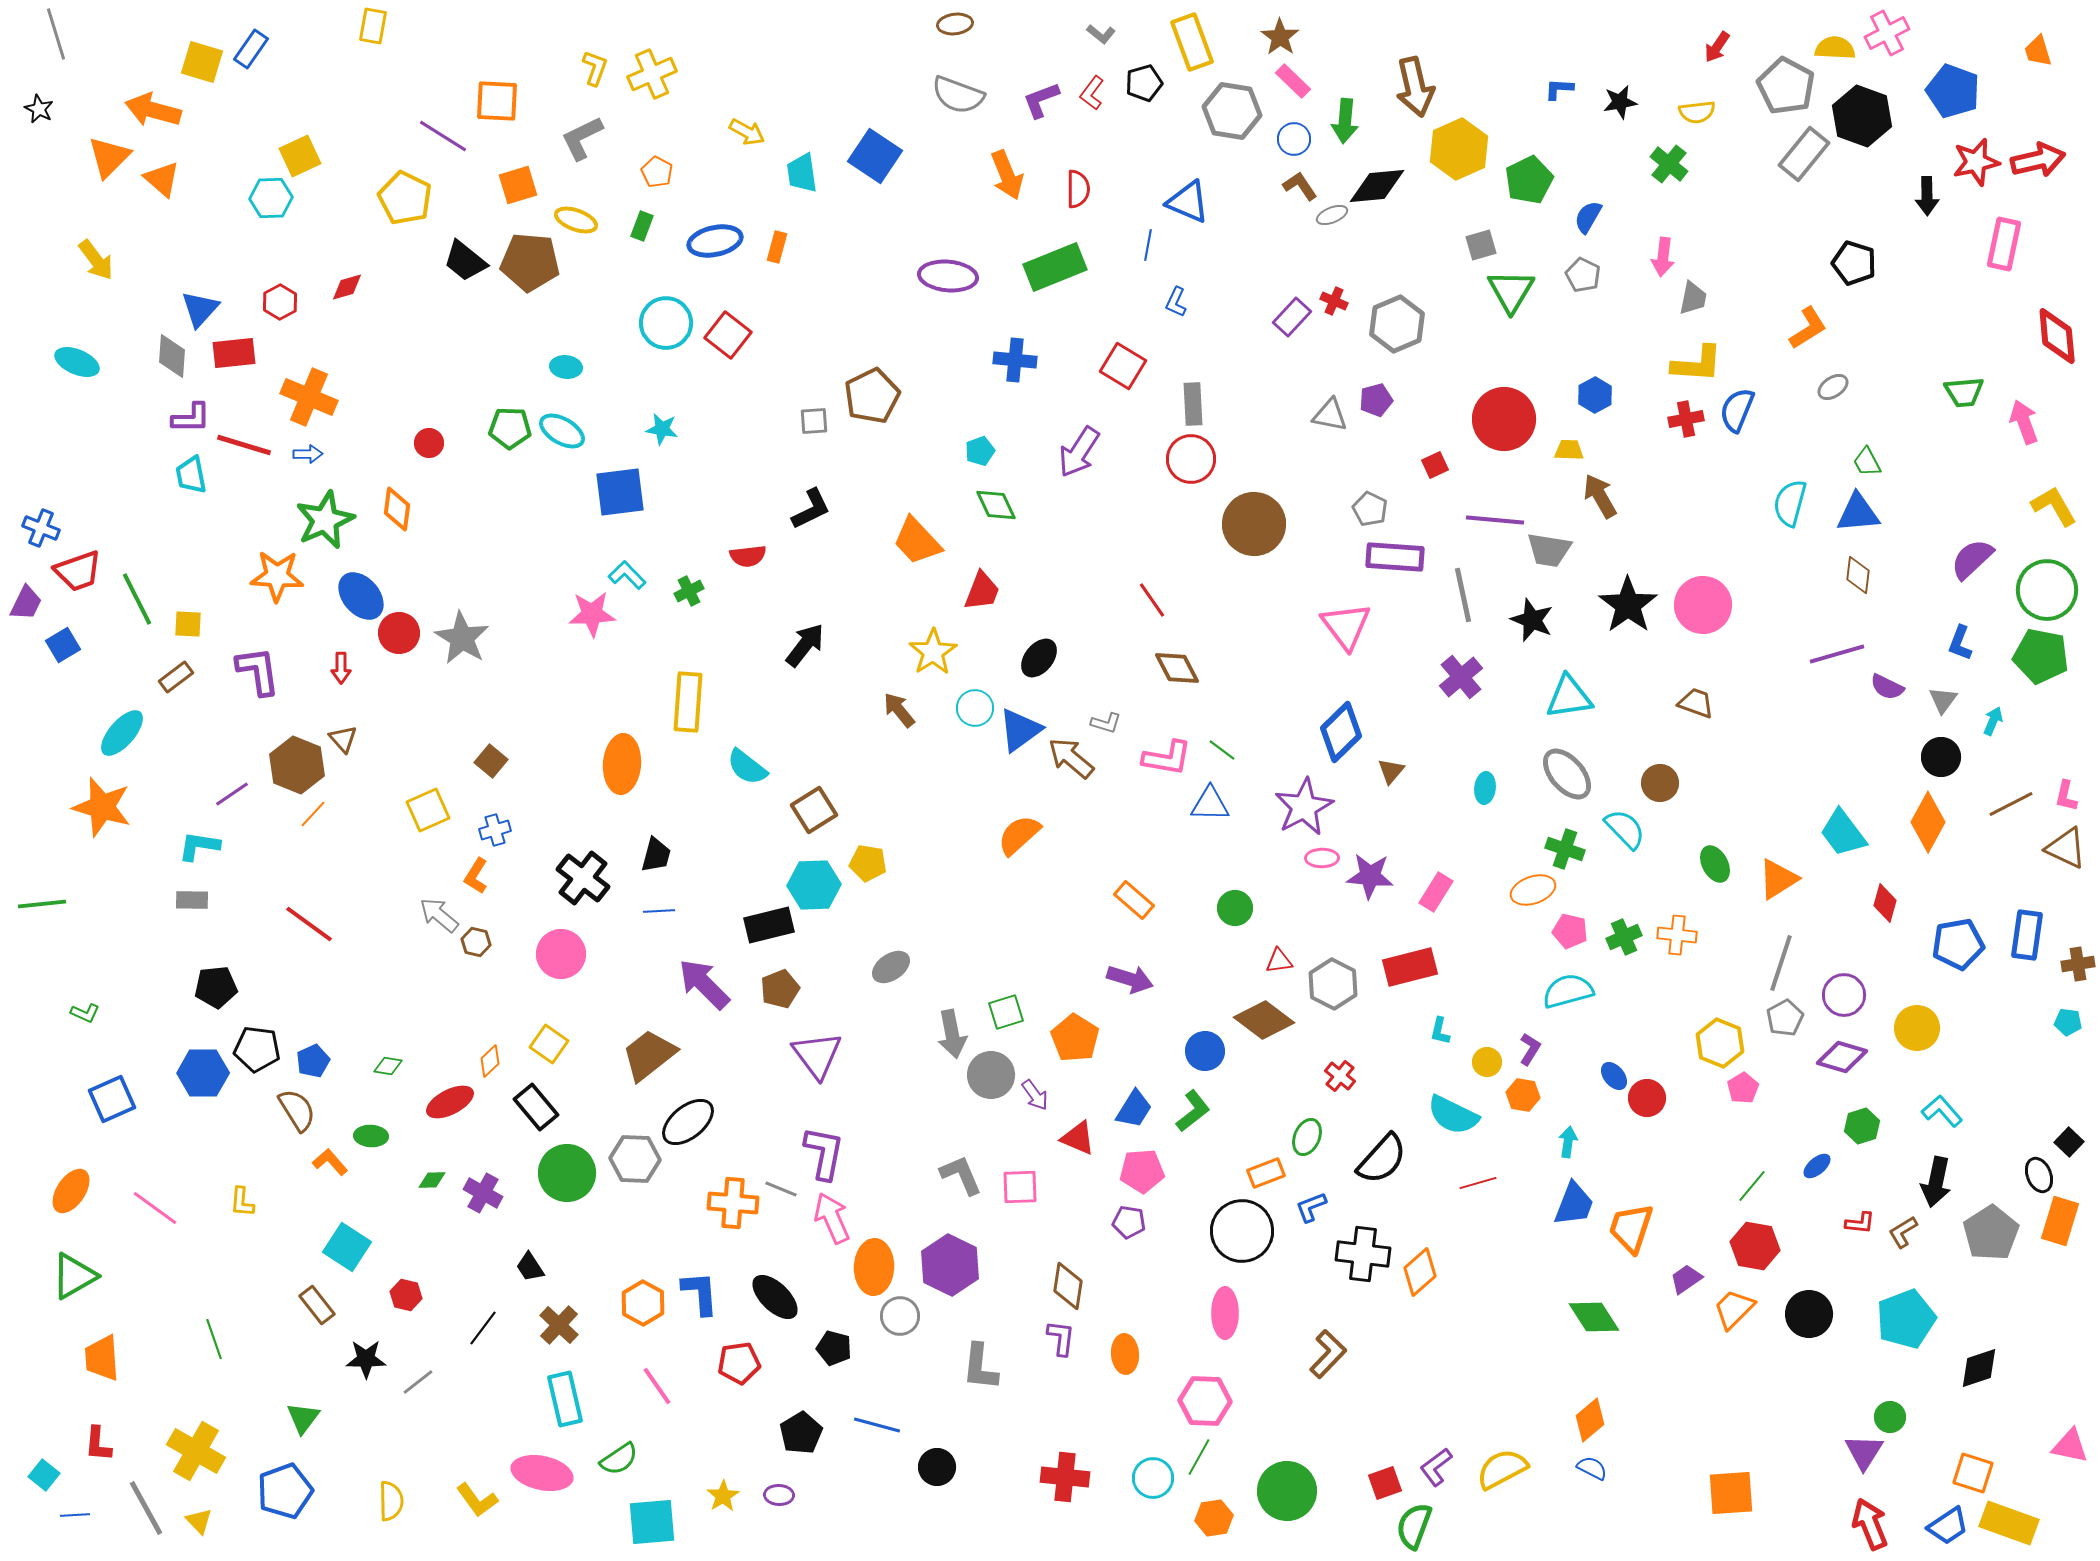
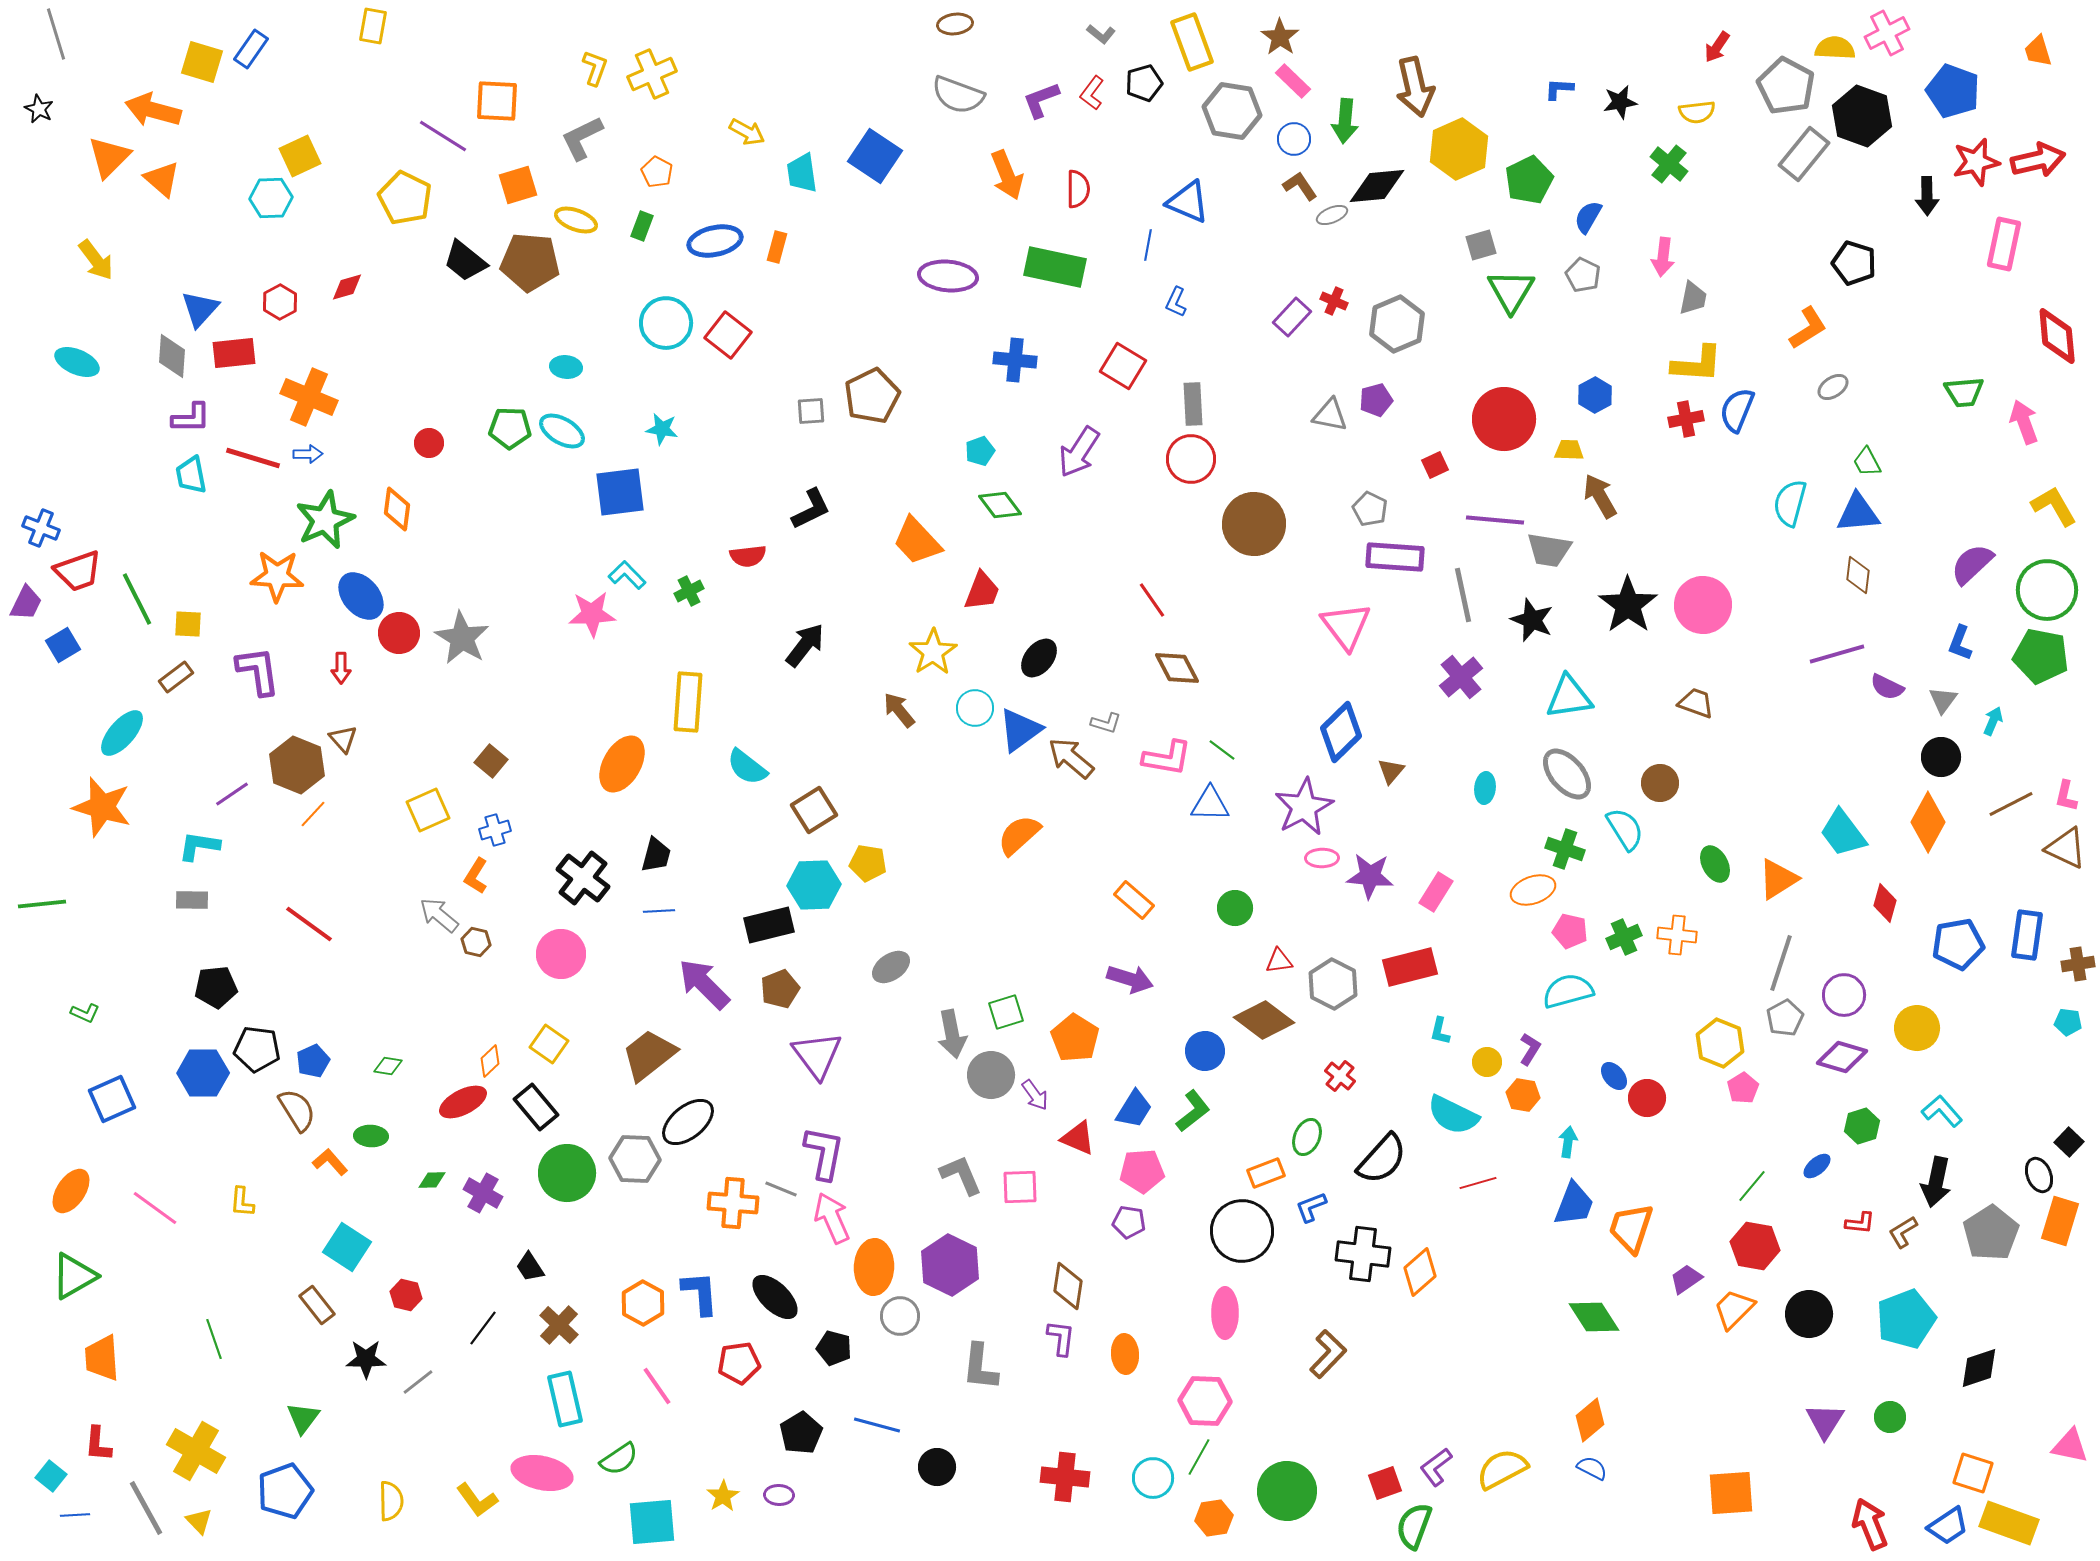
green rectangle at (1055, 267): rotated 34 degrees clockwise
gray square at (814, 421): moved 3 px left, 10 px up
red line at (244, 445): moved 9 px right, 13 px down
green diamond at (996, 505): moved 4 px right; rotated 12 degrees counterclockwise
purple semicircle at (1972, 559): moved 5 px down
orange ellipse at (622, 764): rotated 26 degrees clockwise
cyan semicircle at (1625, 829): rotated 12 degrees clockwise
red ellipse at (450, 1102): moved 13 px right
purple triangle at (1864, 1452): moved 39 px left, 31 px up
cyan square at (44, 1475): moved 7 px right, 1 px down
